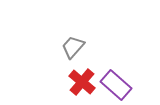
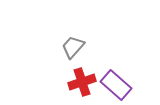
red cross: rotated 32 degrees clockwise
